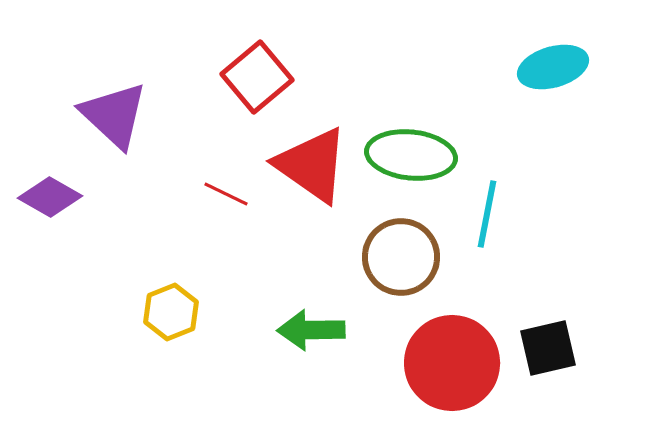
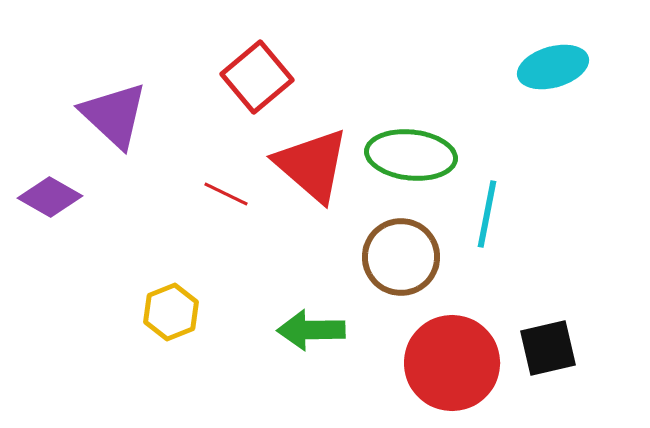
red triangle: rotated 6 degrees clockwise
